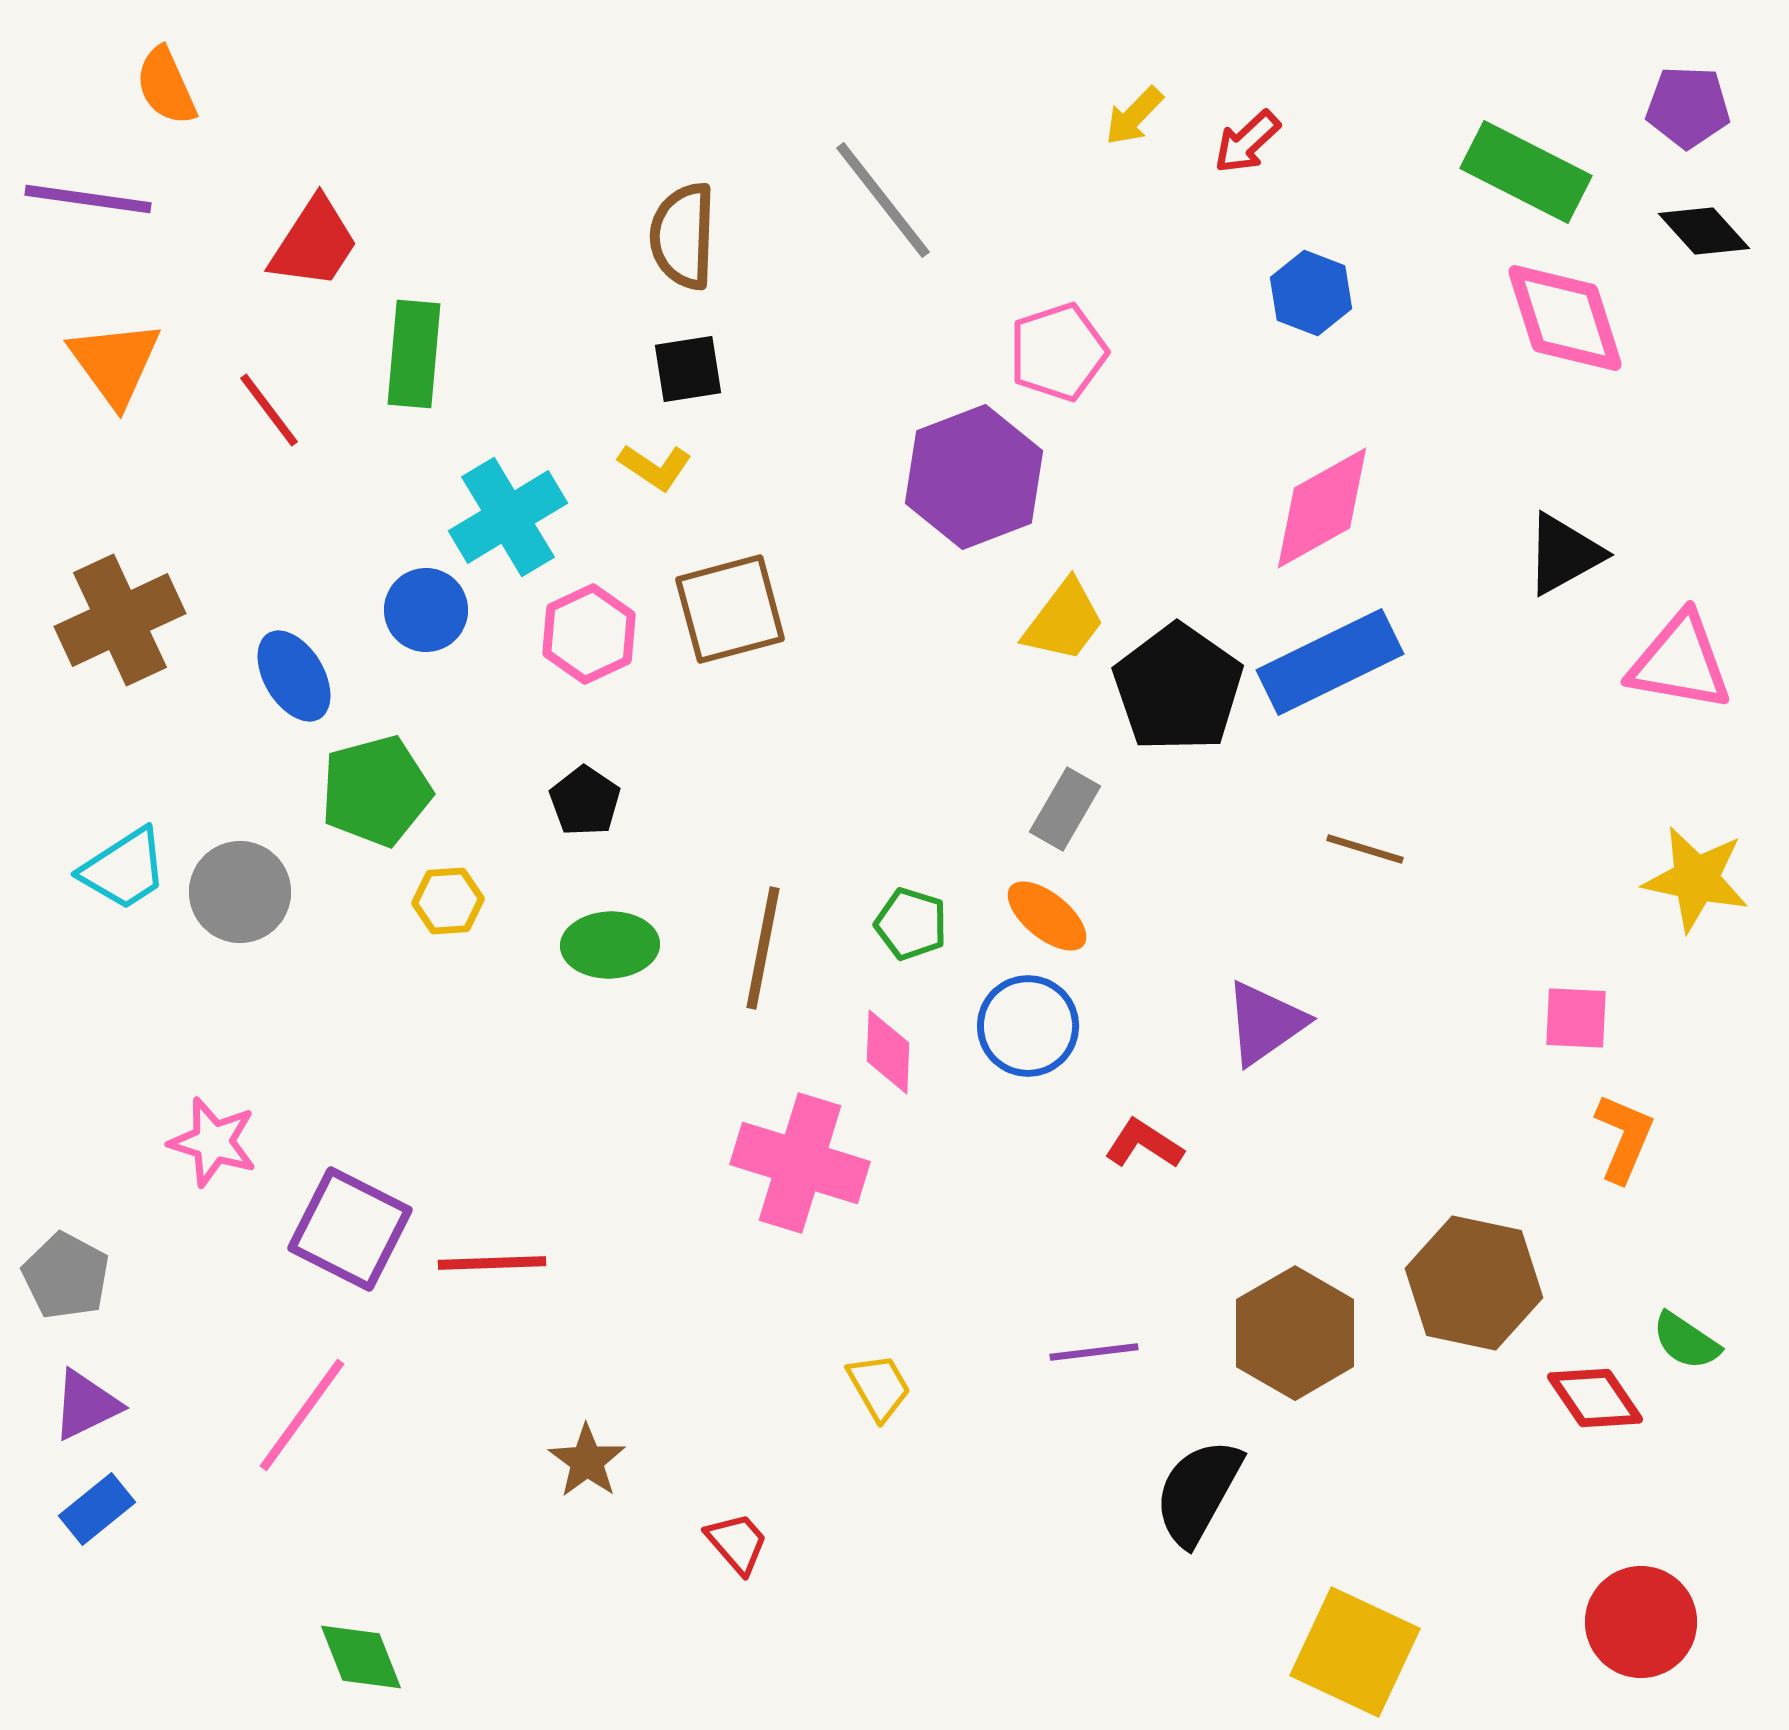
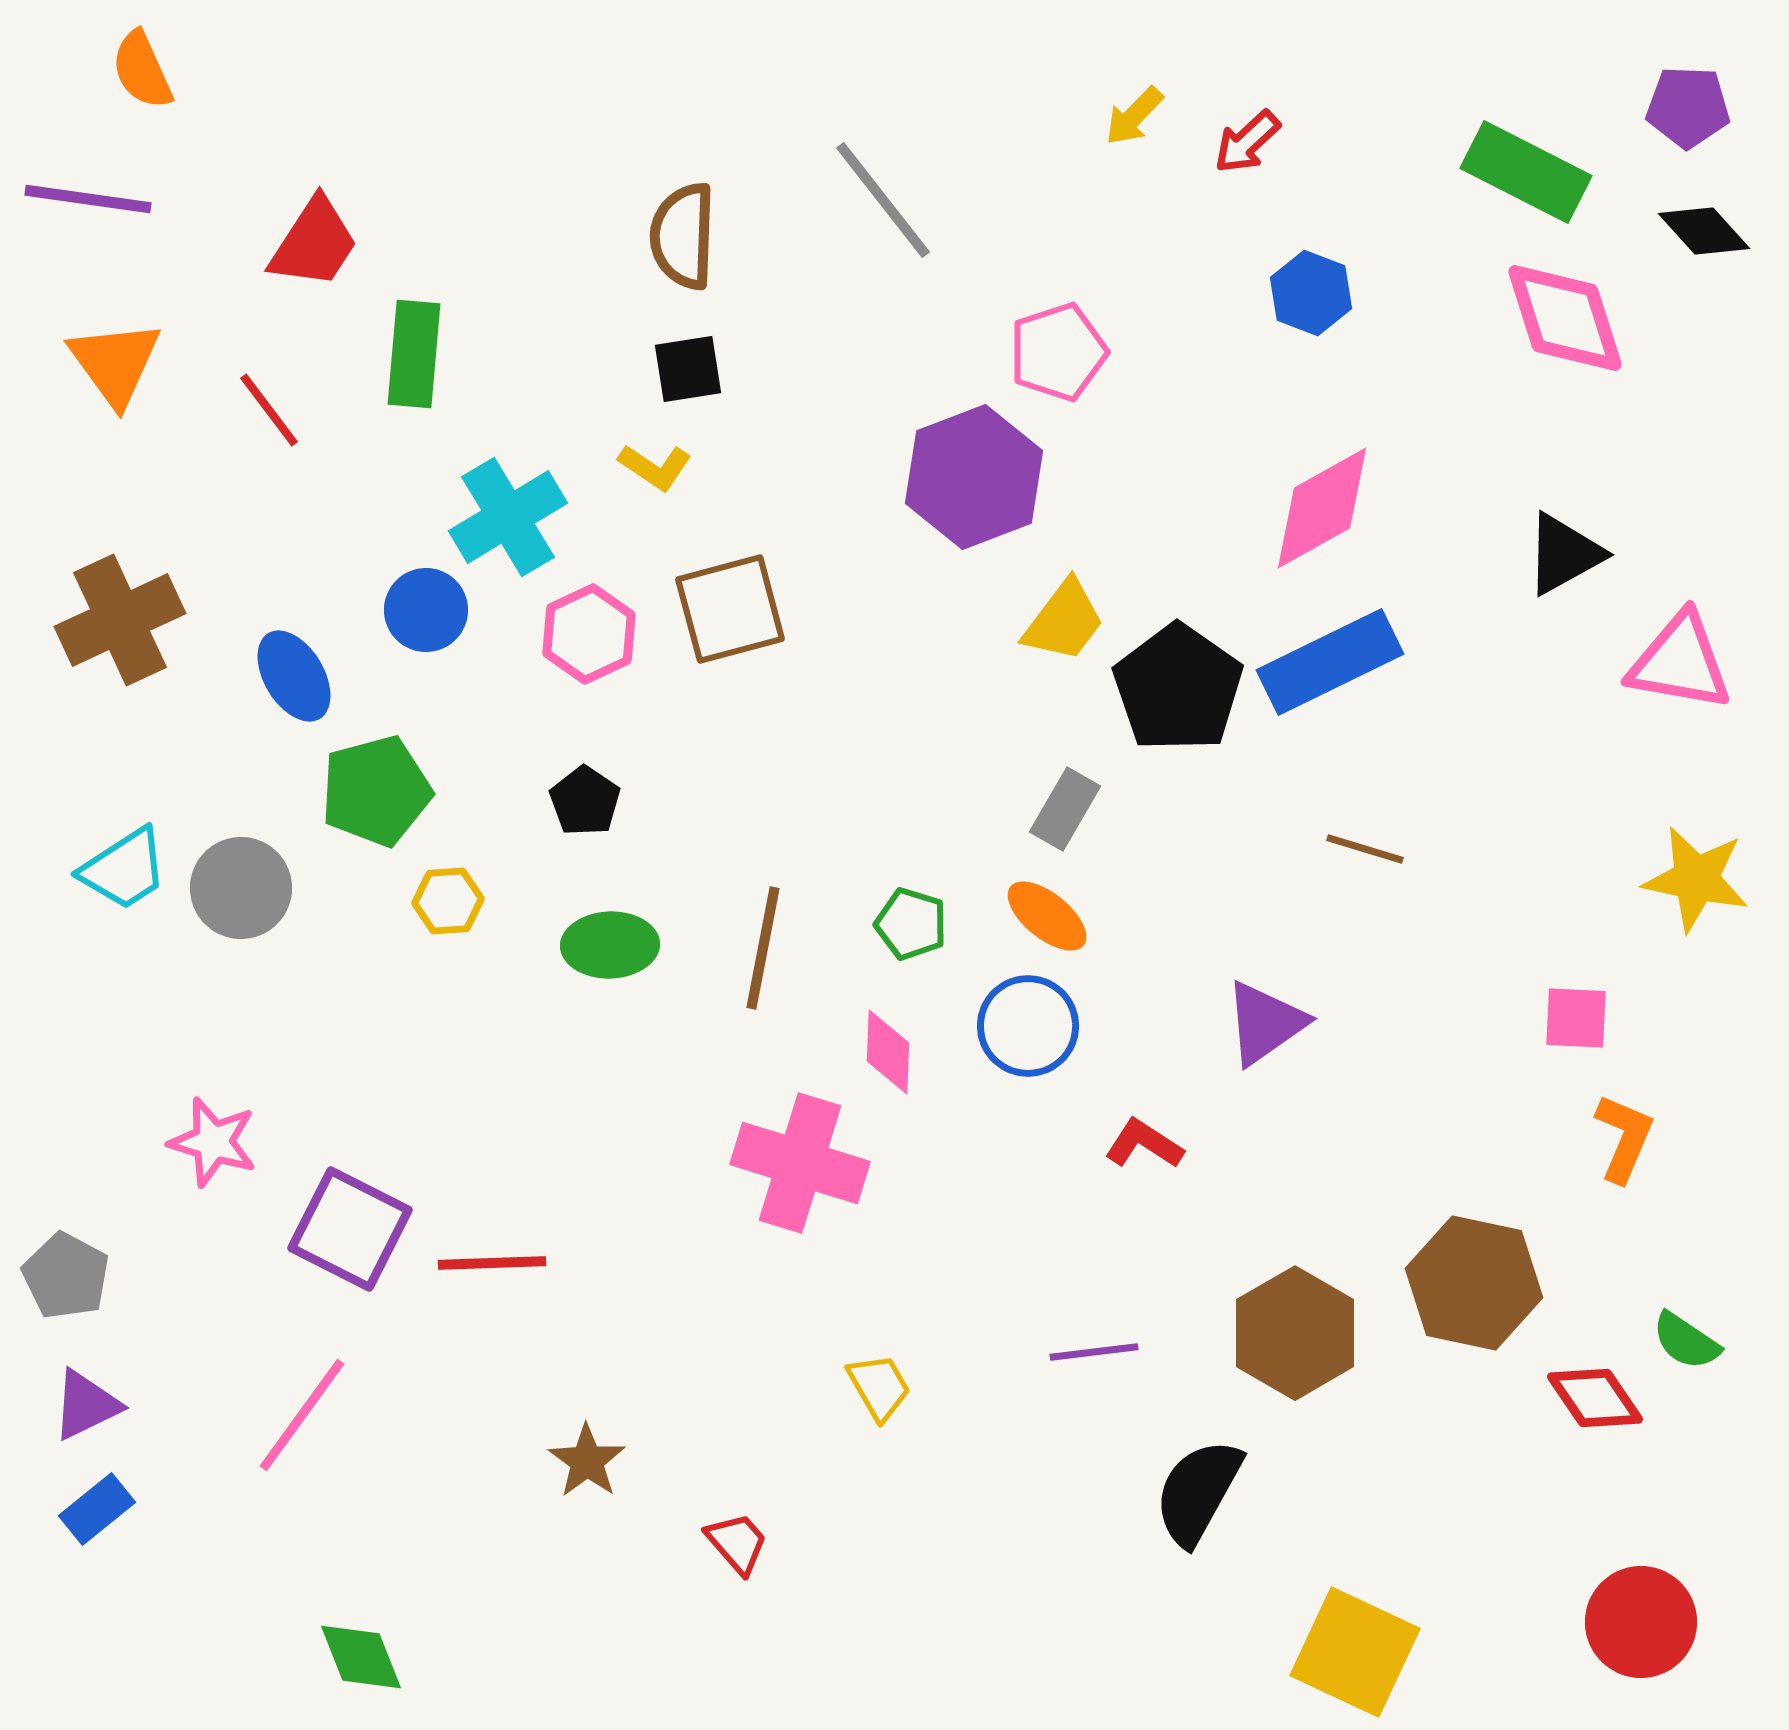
orange semicircle at (166, 86): moved 24 px left, 16 px up
gray circle at (240, 892): moved 1 px right, 4 px up
